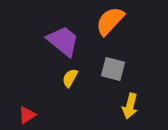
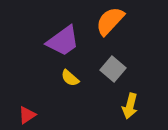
purple trapezoid: rotated 105 degrees clockwise
gray square: rotated 25 degrees clockwise
yellow semicircle: rotated 78 degrees counterclockwise
